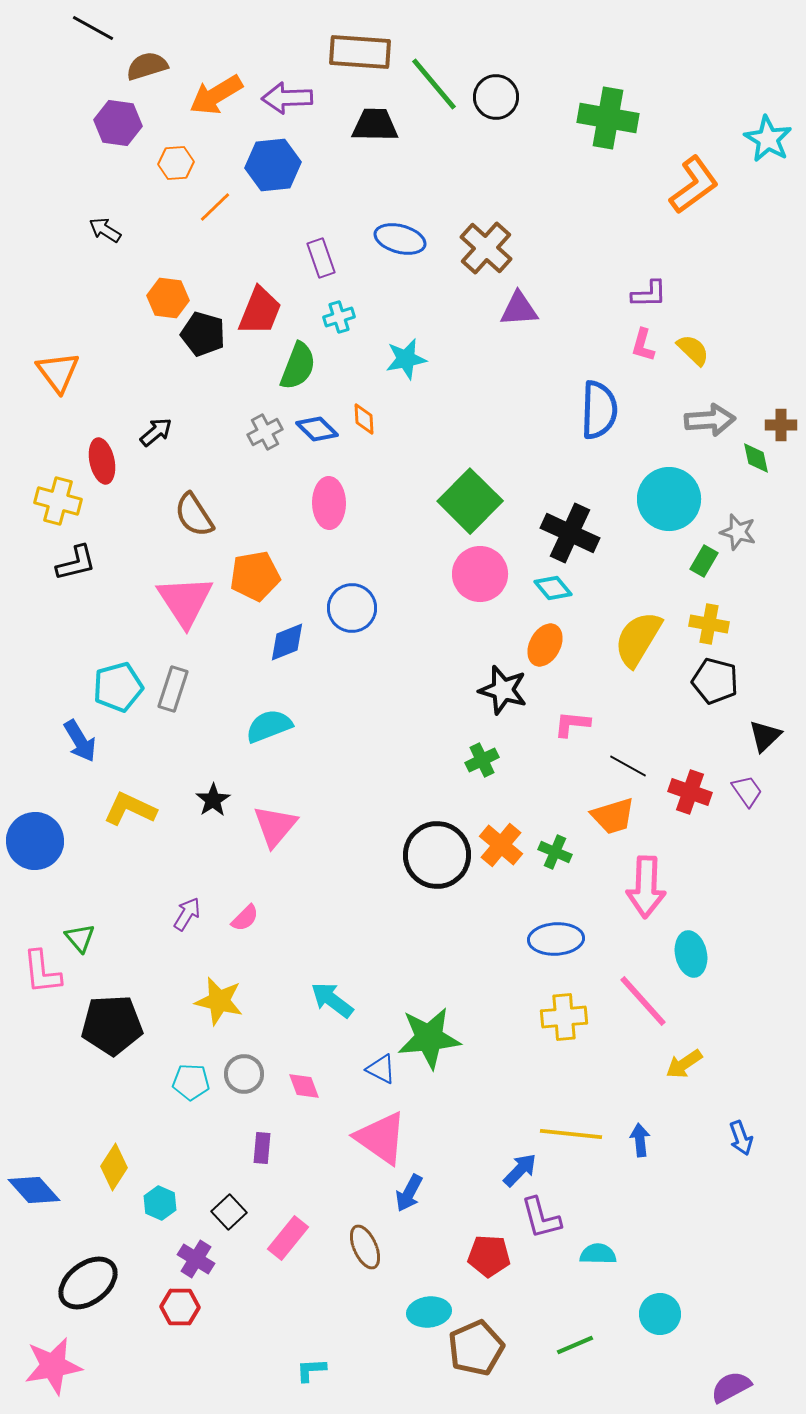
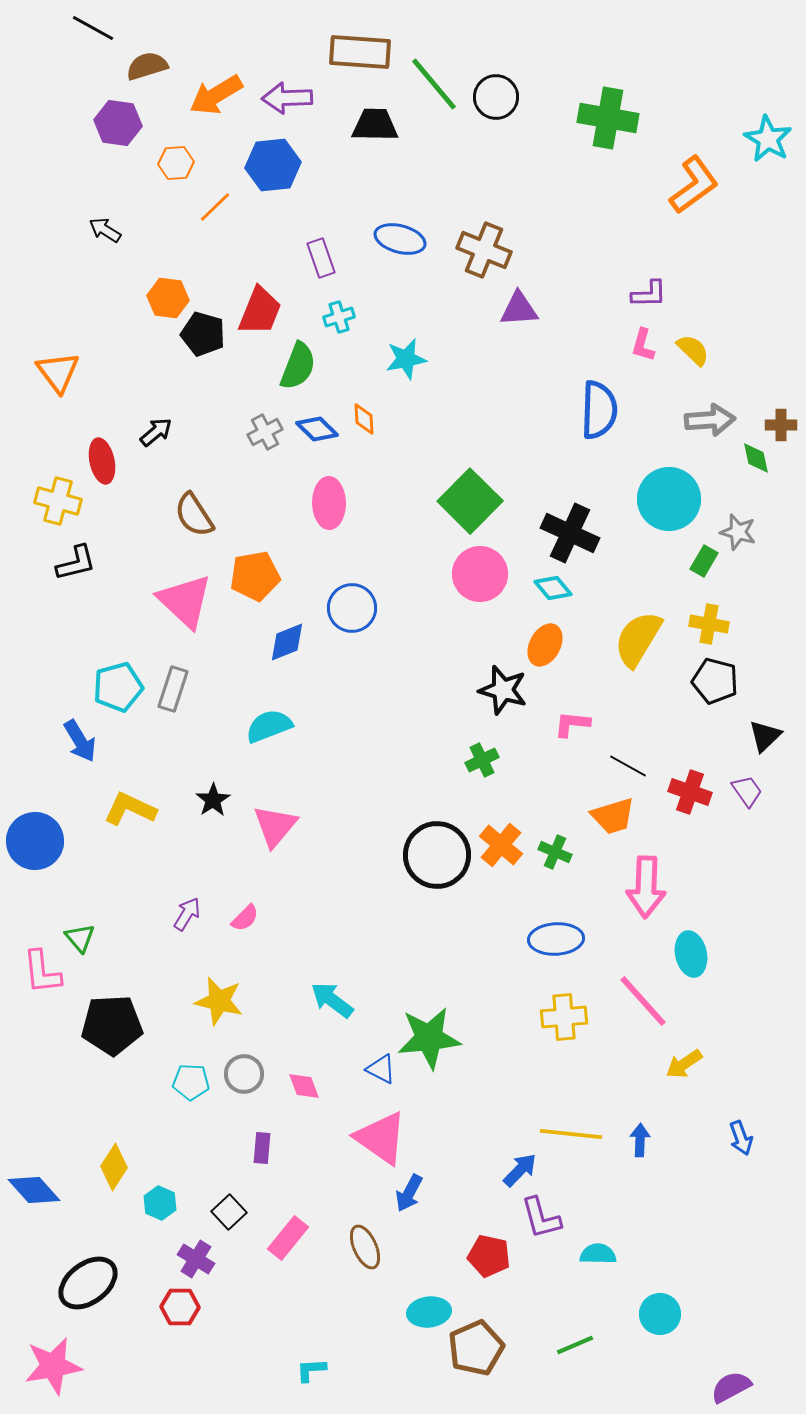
brown cross at (486, 248): moved 2 px left, 2 px down; rotated 20 degrees counterclockwise
pink triangle at (185, 601): rotated 14 degrees counterclockwise
blue arrow at (640, 1140): rotated 8 degrees clockwise
red pentagon at (489, 1256): rotated 9 degrees clockwise
